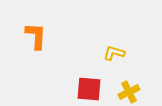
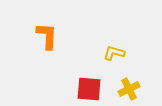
orange L-shape: moved 11 px right
yellow cross: moved 3 px up
